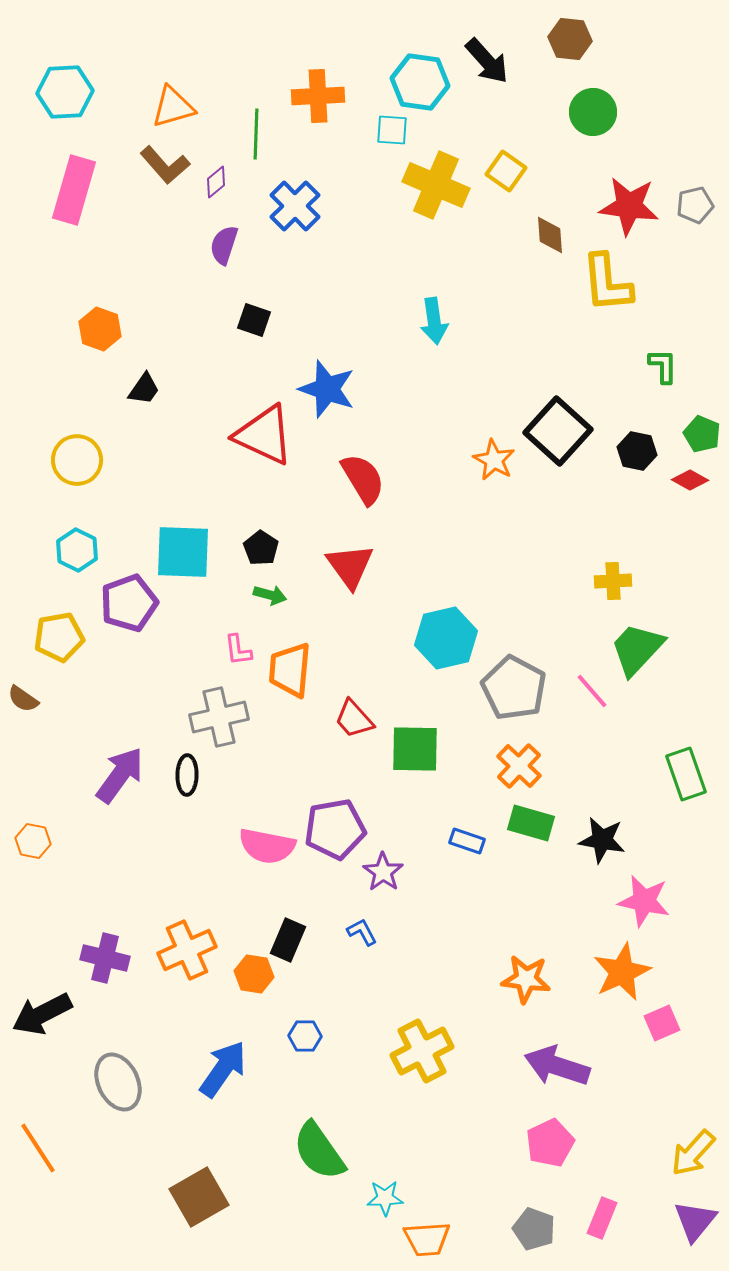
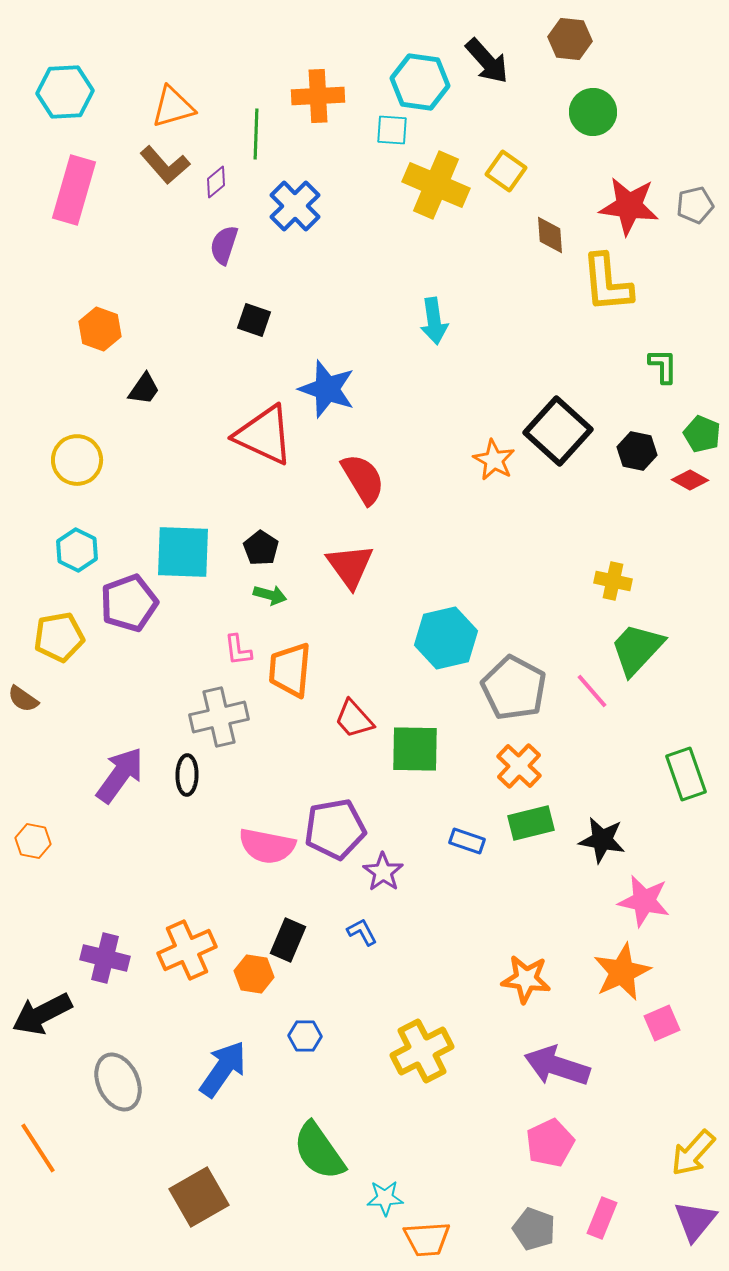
yellow cross at (613, 581): rotated 15 degrees clockwise
green rectangle at (531, 823): rotated 30 degrees counterclockwise
